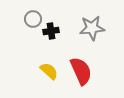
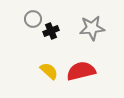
black cross: rotated 14 degrees counterclockwise
red semicircle: rotated 80 degrees counterclockwise
